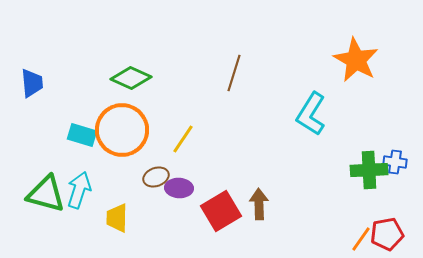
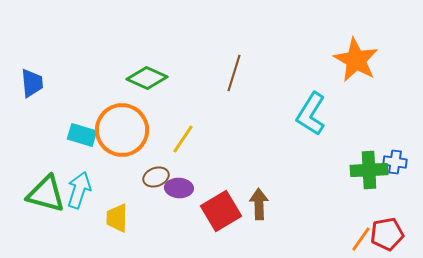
green diamond: moved 16 px right
